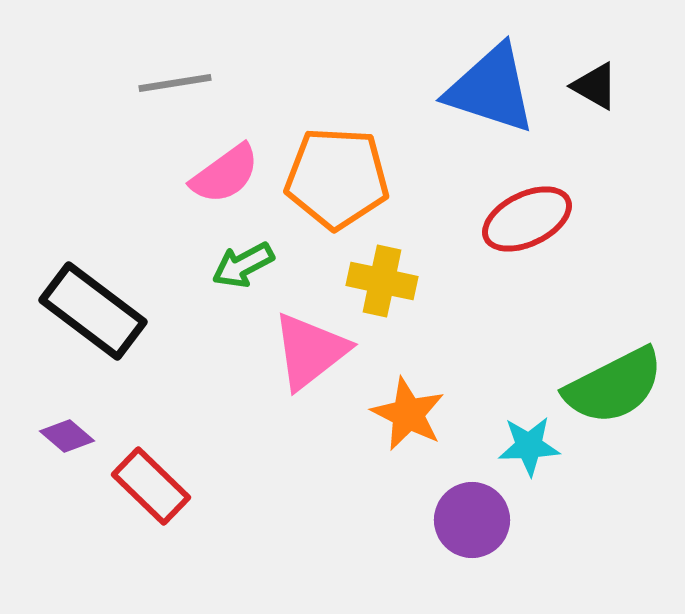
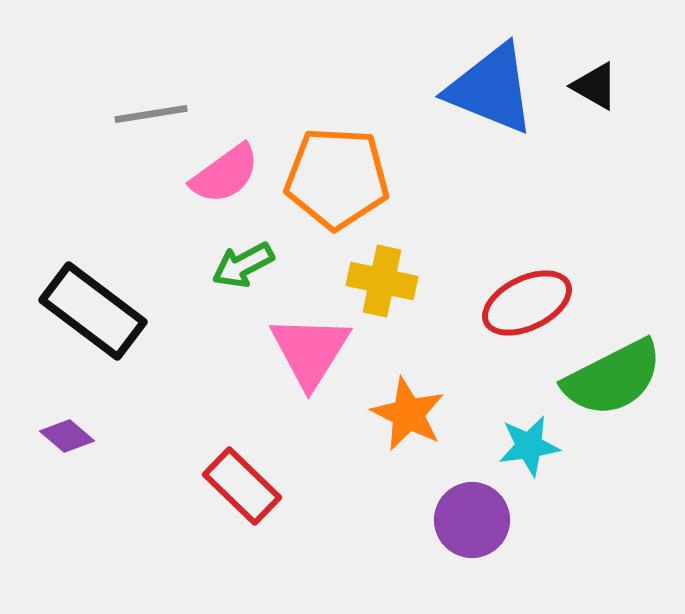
gray line: moved 24 px left, 31 px down
blue triangle: rotated 4 degrees clockwise
red ellipse: moved 84 px down
pink triangle: rotated 20 degrees counterclockwise
green semicircle: moved 1 px left, 8 px up
cyan star: rotated 6 degrees counterclockwise
red rectangle: moved 91 px right
